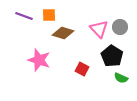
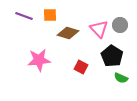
orange square: moved 1 px right
gray circle: moved 2 px up
brown diamond: moved 5 px right
pink star: rotated 25 degrees counterclockwise
red square: moved 1 px left, 2 px up
